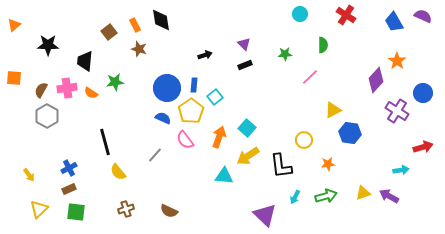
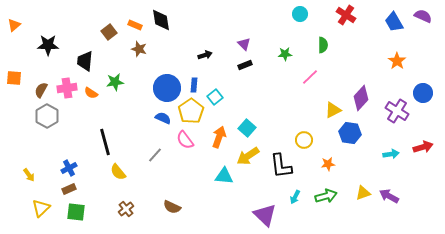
orange rectangle at (135, 25): rotated 40 degrees counterclockwise
purple diamond at (376, 80): moved 15 px left, 18 px down
cyan arrow at (401, 170): moved 10 px left, 16 px up
yellow triangle at (39, 209): moved 2 px right, 1 px up
brown cross at (126, 209): rotated 21 degrees counterclockwise
brown semicircle at (169, 211): moved 3 px right, 4 px up
